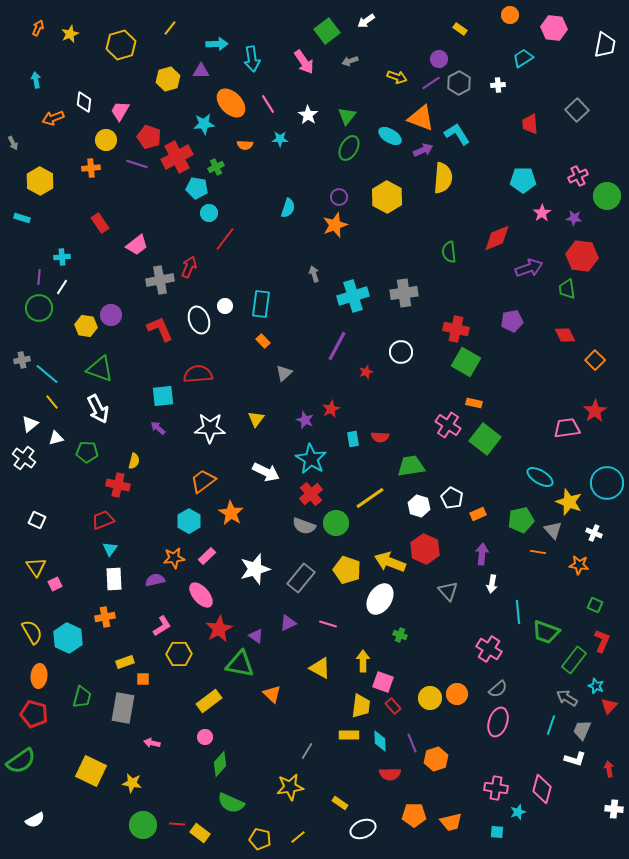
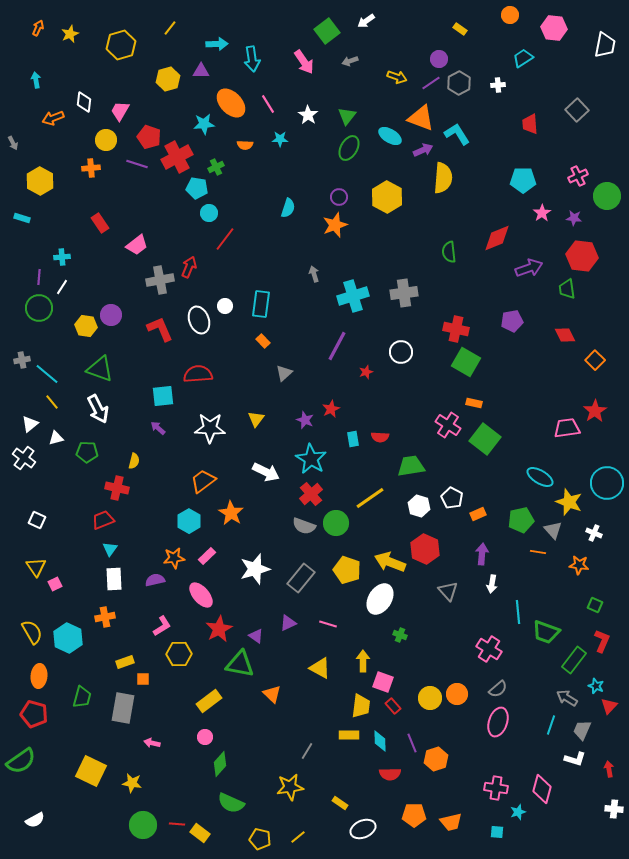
red cross at (118, 485): moved 1 px left, 3 px down
